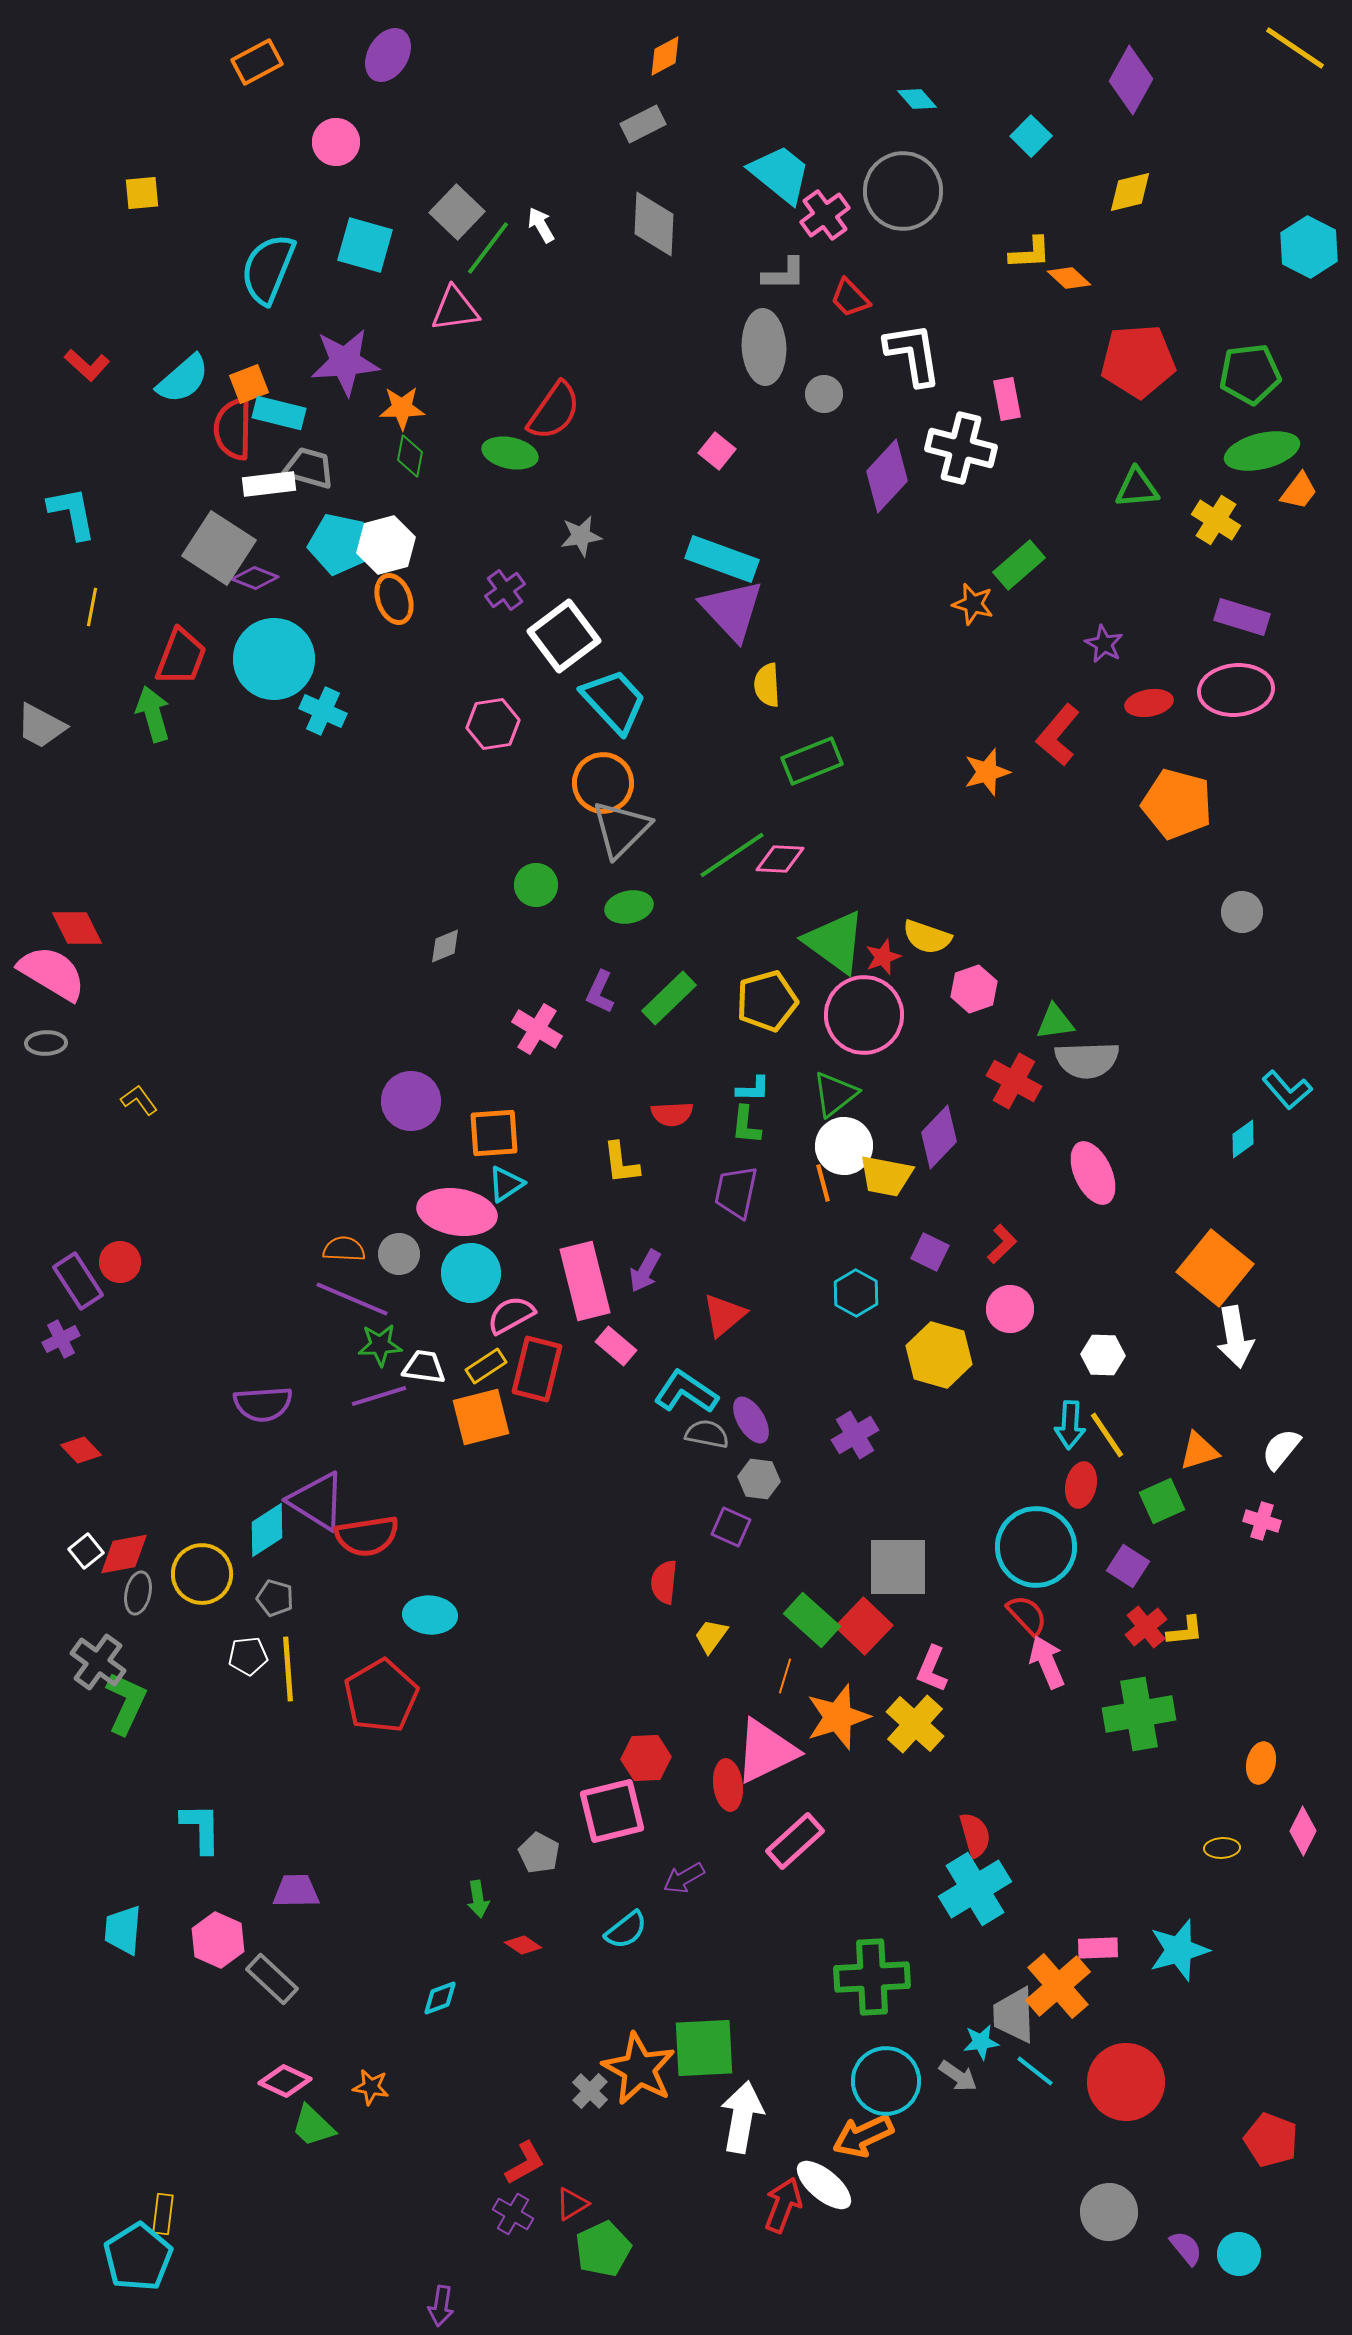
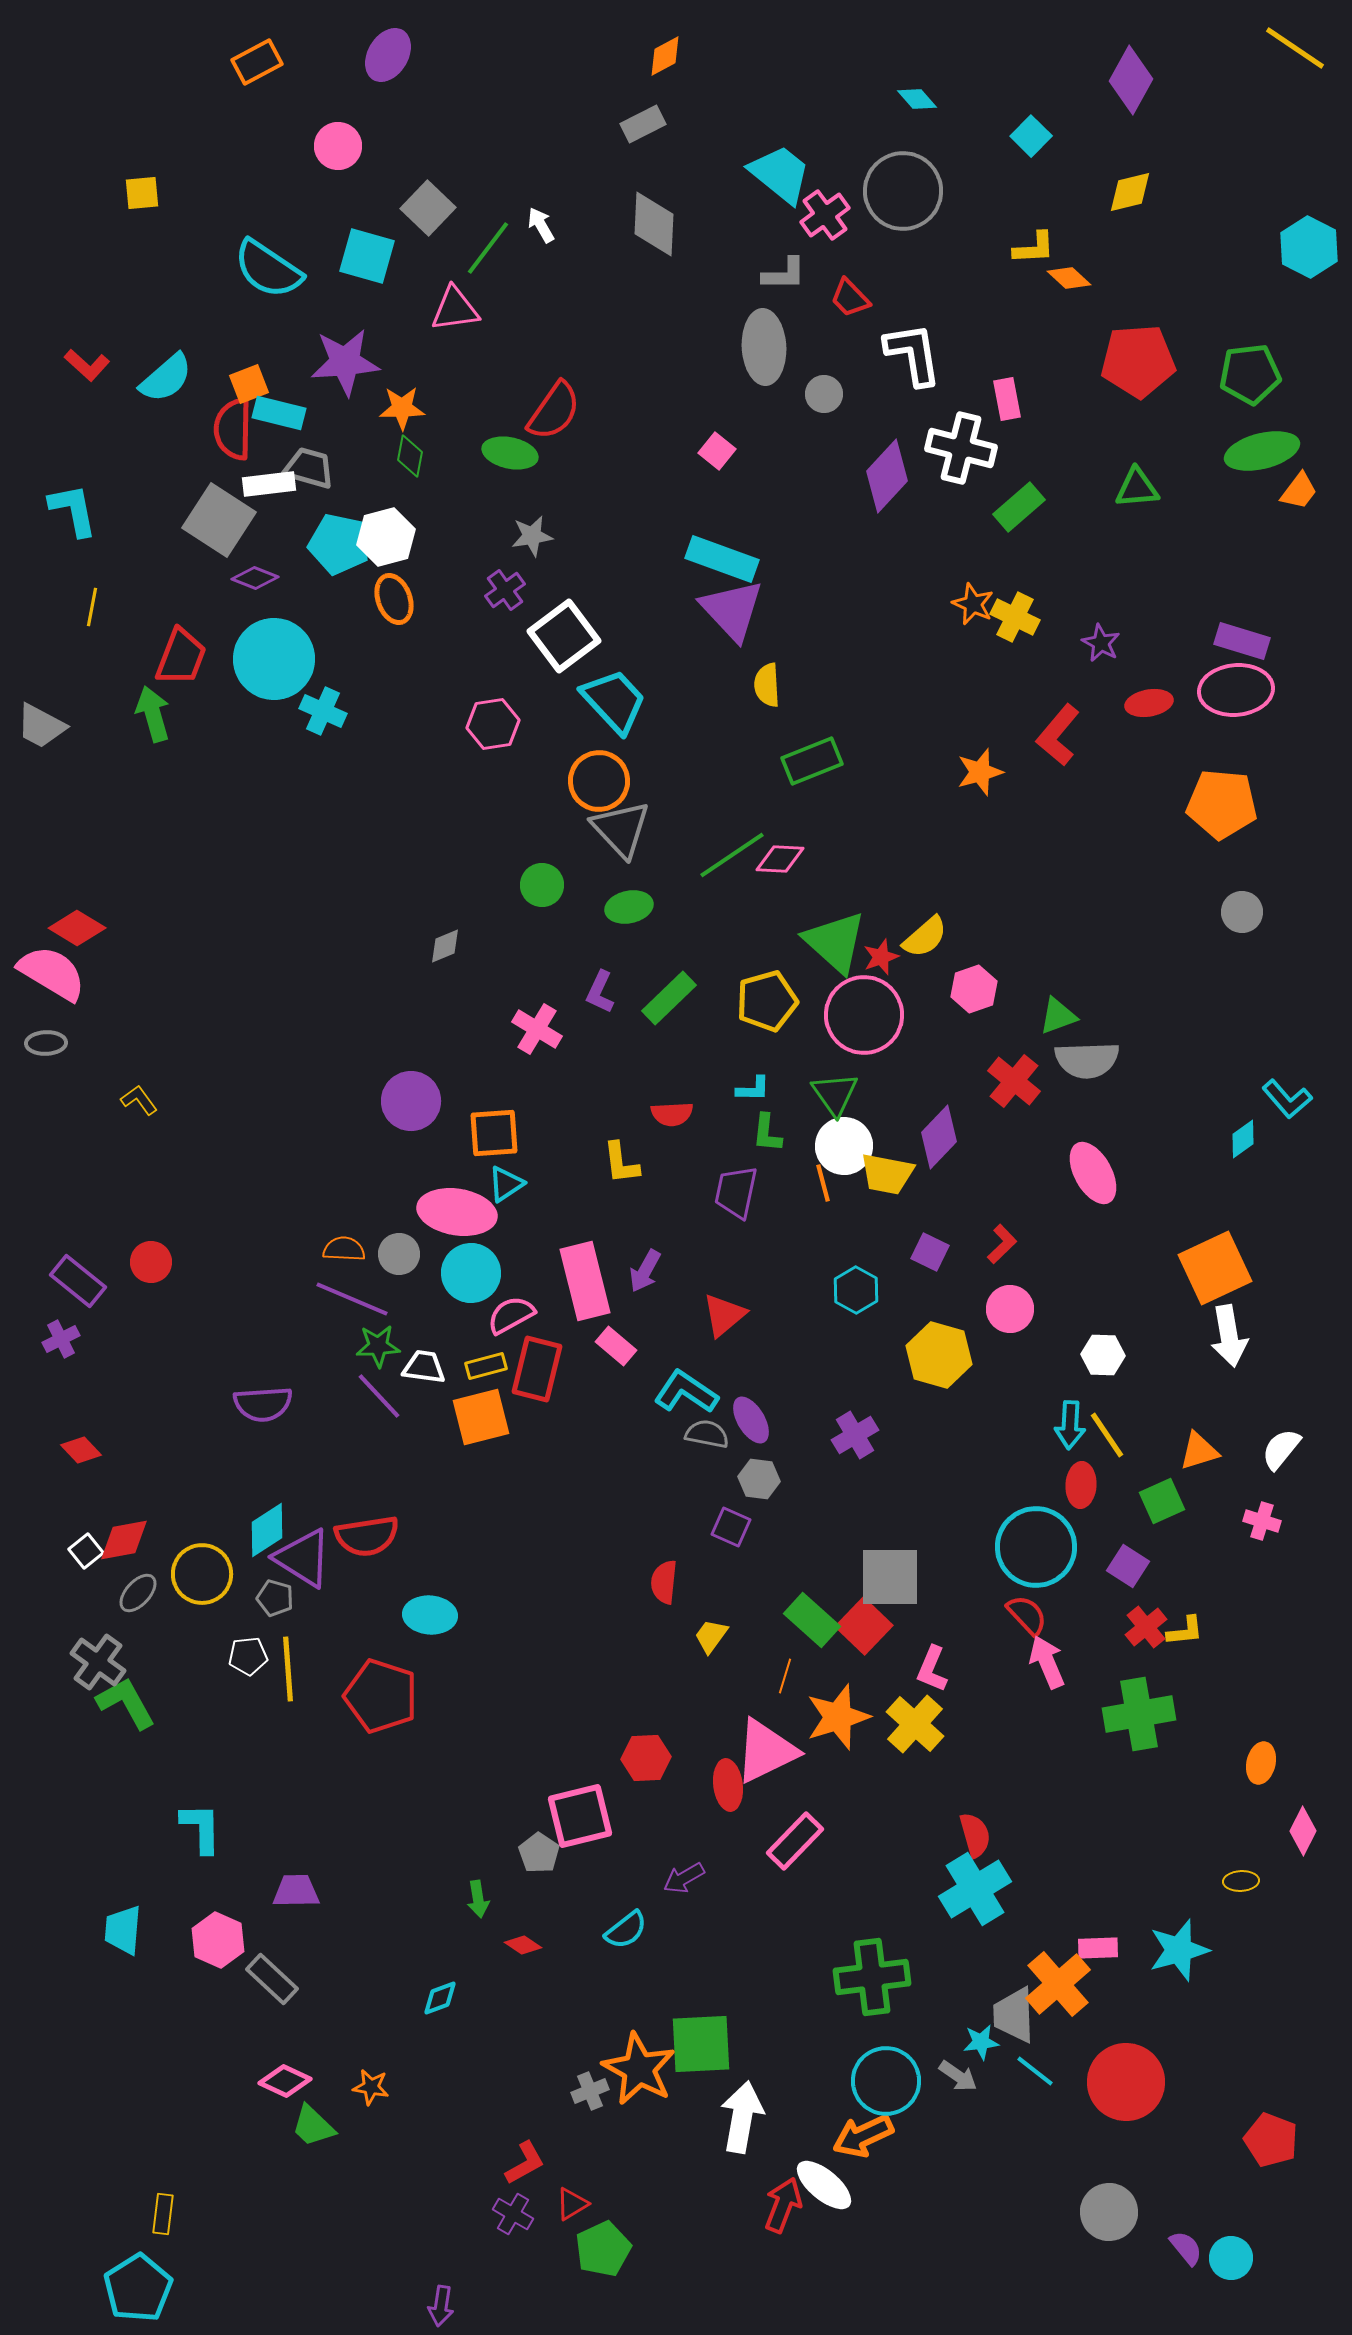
pink circle at (336, 142): moved 2 px right, 4 px down
gray square at (457, 212): moved 29 px left, 4 px up
cyan square at (365, 245): moved 2 px right, 11 px down
yellow L-shape at (1030, 253): moved 4 px right, 5 px up
cyan semicircle at (268, 269): rotated 78 degrees counterclockwise
cyan semicircle at (183, 379): moved 17 px left, 1 px up
cyan L-shape at (72, 513): moved 1 px right, 3 px up
yellow cross at (1216, 520): moved 201 px left, 97 px down; rotated 6 degrees counterclockwise
gray star at (581, 536): moved 49 px left
white hexagon at (386, 545): moved 8 px up
gray square at (219, 548): moved 28 px up
green rectangle at (1019, 565): moved 58 px up
orange star at (973, 604): rotated 9 degrees clockwise
purple rectangle at (1242, 617): moved 24 px down
purple star at (1104, 644): moved 3 px left, 1 px up
orange star at (987, 772): moved 7 px left
orange circle at (603, 783): moved 4 px left, 2 px up
orange pentagon at (1177, 804): moved 45 px right; rotated 10 degrees counterclockwise
gray triangle at (621, 829): rotated 28 degrees counterclockwise
green circle at (536, 885): moved 6 px right
red diamond at (77, 928): rotated 32 degrees counterclockwise
yellow semicircle at (927, 937): moved 2 px left; rotated 60 degrees counterclockwise
green triangle at (835, 942): rotated 6 degrees clockwise
red star at (883, 957): moved 2 px left
green triangle at (1055, 1022): moved 3 px right, 6 px up; rotated 12 degrees counterclockwise
red cross at (1014, 1081): rotated 10 degrees clockwise
cyan L-shape at (1287, 1090): moved 9 px down
green triangle at (835, 1094): rotated 27 degrees counterclockwise
green L-shape at (746, 1125): moved 21 px right, 8 px down
pink ellipse at (1093, 1173): rotated 4 degrees counterclockwise
yellow trapezoid at (886, 1176): moved 1 px right, 2 px up
red circle at (120, 1262): moved 31 px right
orange square at (1215, 1268): rotated 26 degrees clockwise
purple rectangle at (78, 1281): rotated 18 degrees counterclockwise
cyan hexagon at (856, 1293): moved 3 px up
white arrow at (1235, 1337): moved 6 px left, 1 px up
green star at (380, 1345): moved 2 px left, 1 px down
yellow rectangle at (486, 1366): rotated 18 degrees clockwise
purple line at (379, 1396): rotated 64 degrees clockwise
red ellipse at (1081, 1485): rotated 9 degrees counterclockwise
purple triangle at (317, 1501): moved 14 px left, 57 px down
red diamond at (124, 1554): moved 14 px up
gray square at (898, 1567): moved 8 px left, 10 px down
gray ellipse at (138, 1593): rotated 30 degrees clockwise
red pentagon at (381, 1696): rotated 24 degrees counterclockwise
green L-shape at (126, 1703): rotated 54 degrees counterclockwise
pink square at (612, 1811): moved 32 px left, 5 px down
pink rectangle at (795, 1841): rotated 4 degrees counterclockwise
yellow ellipse at (1222, 1848): moved 19 px right, 33 px down
gray pentagon at (539, 1853): rotated 6 degrees clockwise
green cross at (872, 1977): rotated 4 degrees counterclockwise
orange cross at (1058, 1986): moved 2 px up
green square at (704, 2048): moved 3 px left, 4 px up
gray cross at (590, 2091): rotated 24 degrees clockwise
cyan circle at (1239, 2254): moved 8 px left, 4 px down
cyan pentagon at (138, 2257): moved 31 px down
